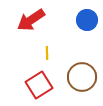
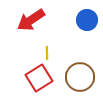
brown circle: moved 2 px left
red square: moved 7 px up
